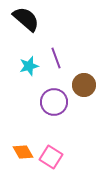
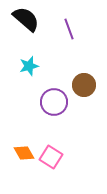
purple line: moved 13 px right, 29 px up
orange diamond: moved 1 px right, 1 px down
